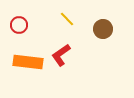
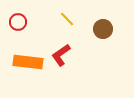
red circle: moved 1 px left, 3 px up
